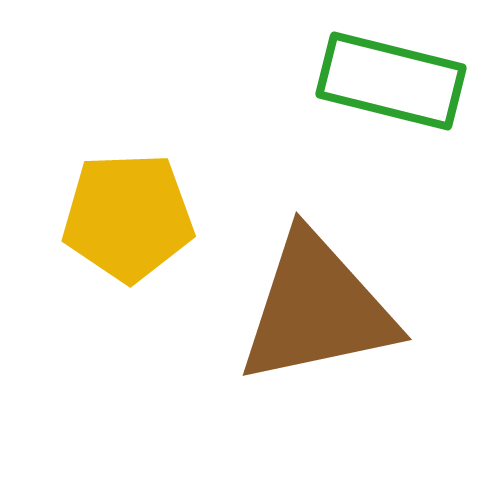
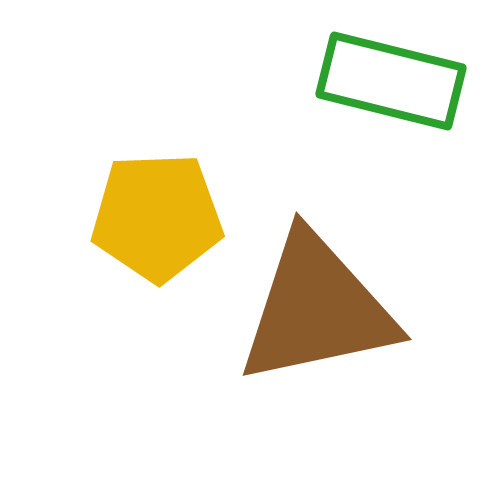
yellow pentagon: moved 29 px right
